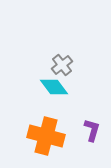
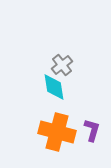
cyan diamond: rotated 28 degrees clockwise
orange cross: moved 11 px right, 4 px up
